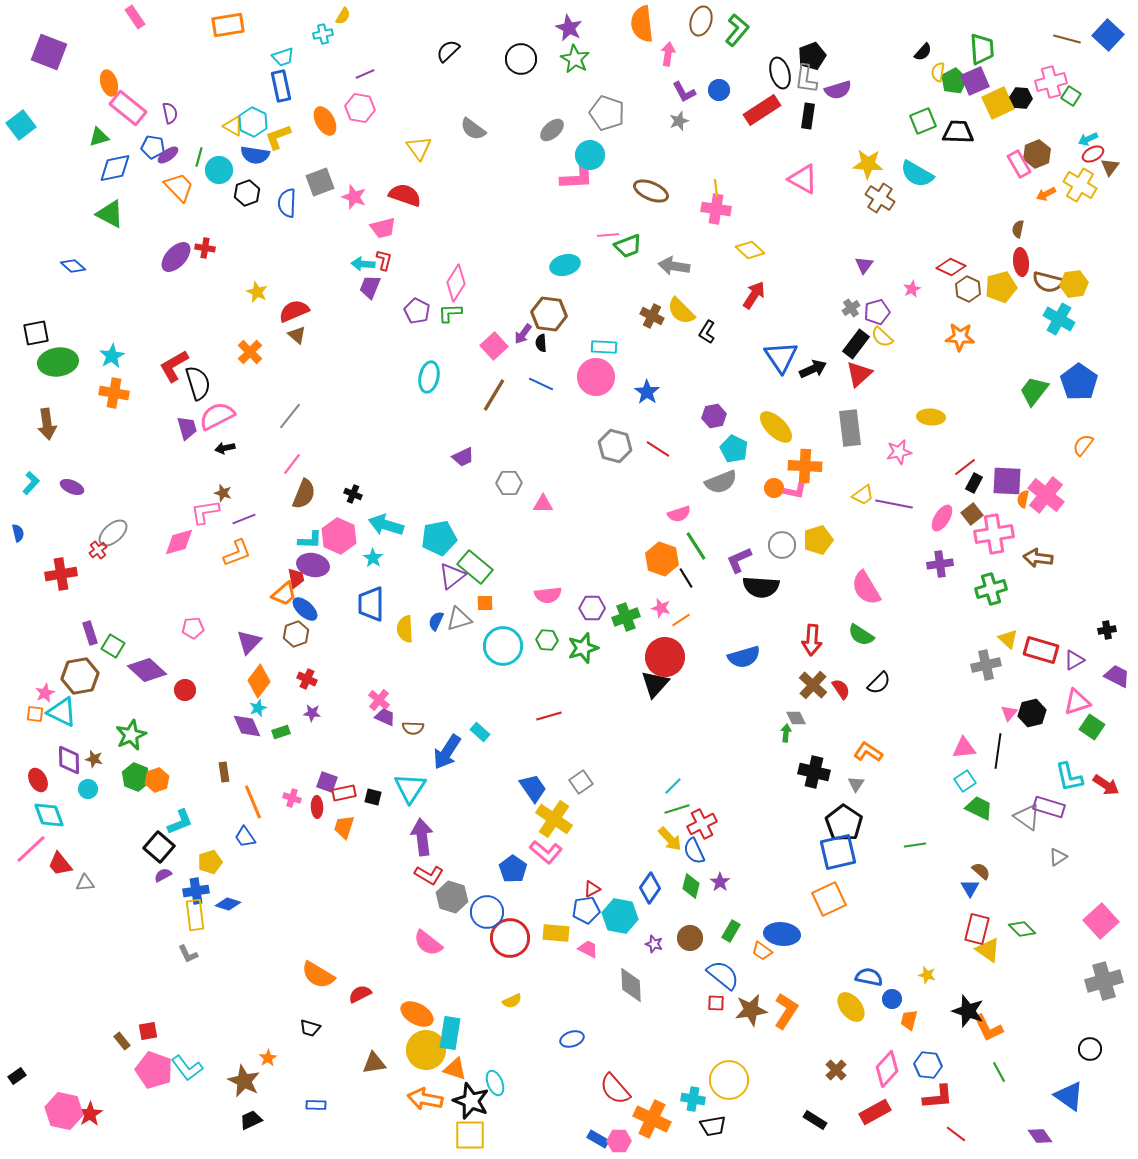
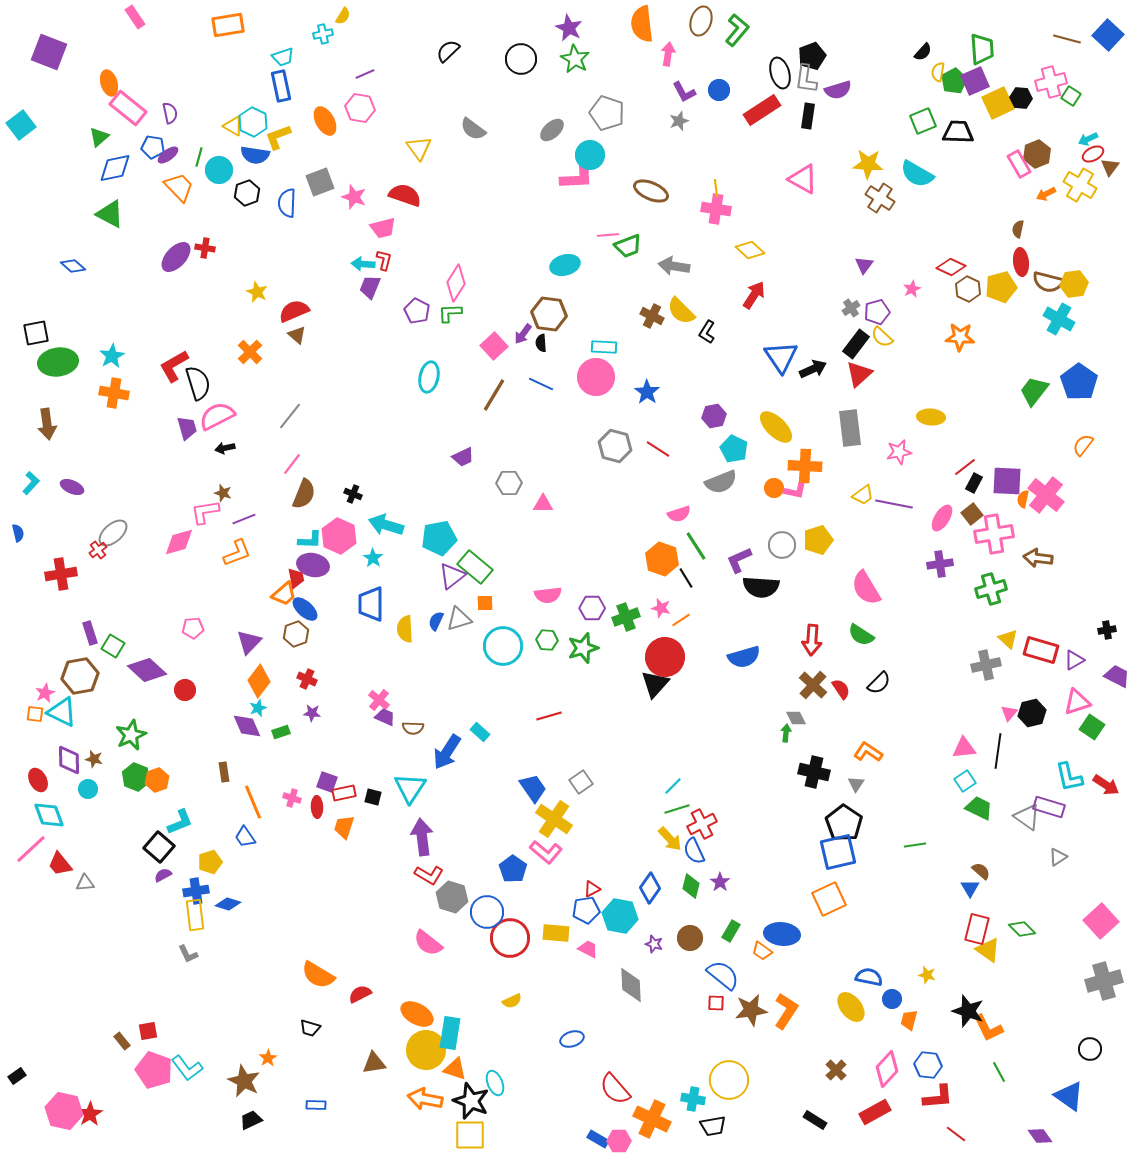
green triangle at (99, 137): rotated 25 degrees counterclockwise
